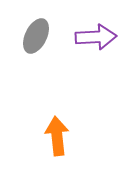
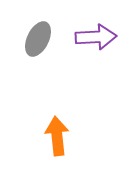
gray ellipse: moved 2 px right, 3 px down
